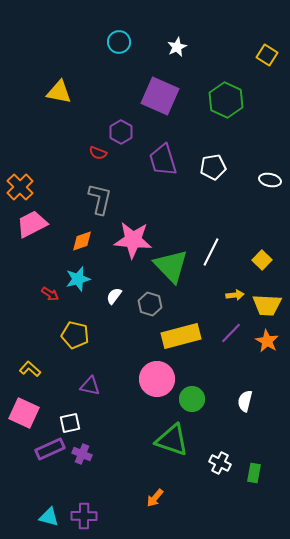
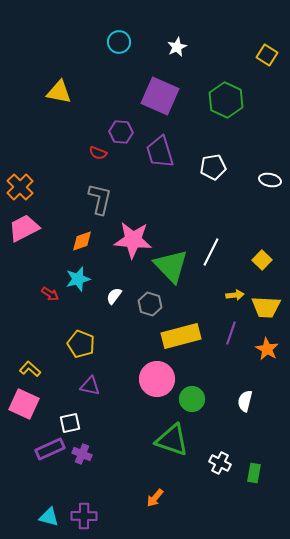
purple hexagon at (121, 132): rotated 25 degrees counterclockwise
purple trapezoid at (163, 160): moved 3 px left, 8 px up
pink trapezoid at (32, 224): moved 8 px left, 4 px down
yellow trapezoid at (267, 305): moved 1 px left, 2 px down
purple line at (231, 333): rotated 25 degrees counterclockwise
yellow pentagon at (75, 335): moved 6 px right, 9 px down; rotated 8 degrees clockwise
orange star at (267, 341): moved 8 px down
pink square at (24, 413): moved 9 px up
